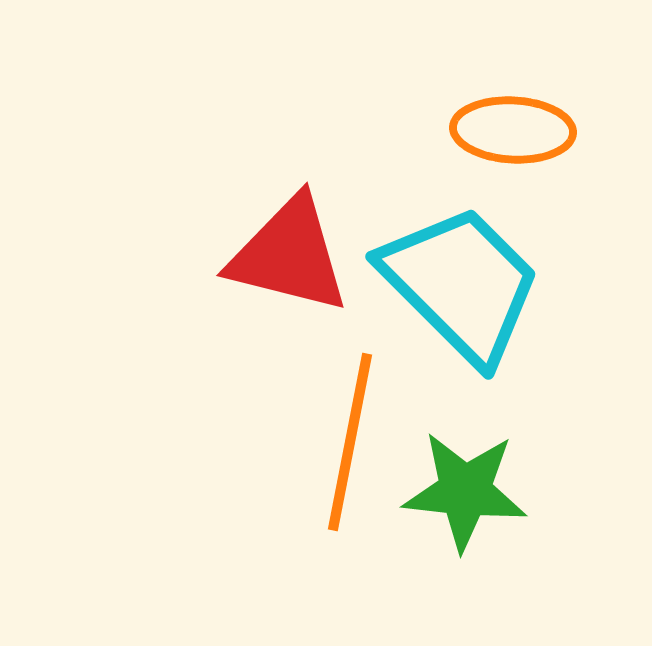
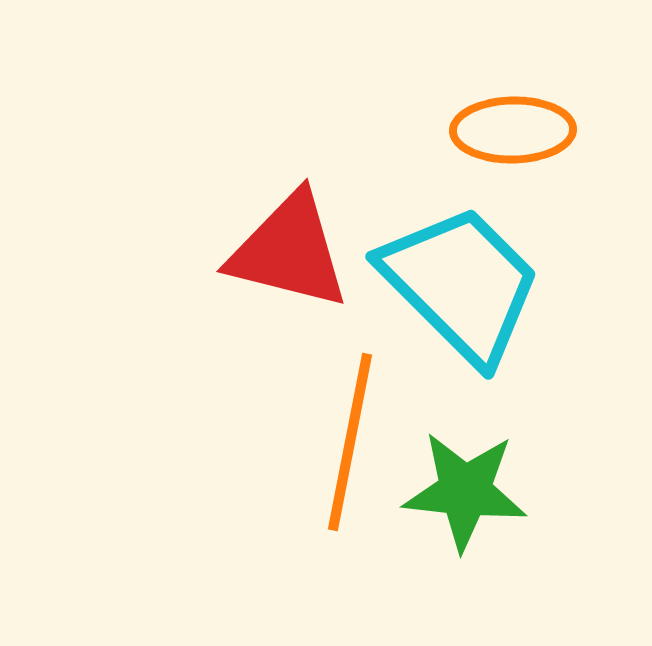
orange ellipse: rotated 4 degrees counterclockwise
red triangle: moved 4 px up
